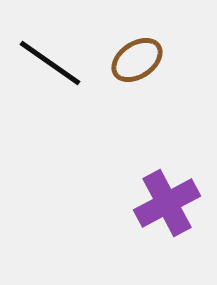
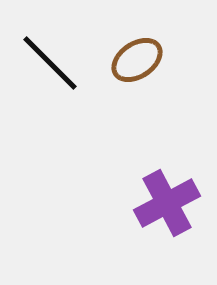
black line: rotated 10 degrees clockwise
